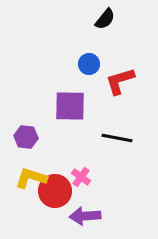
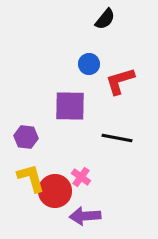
yellow L-shape: rotated 56 degrees clockwise
